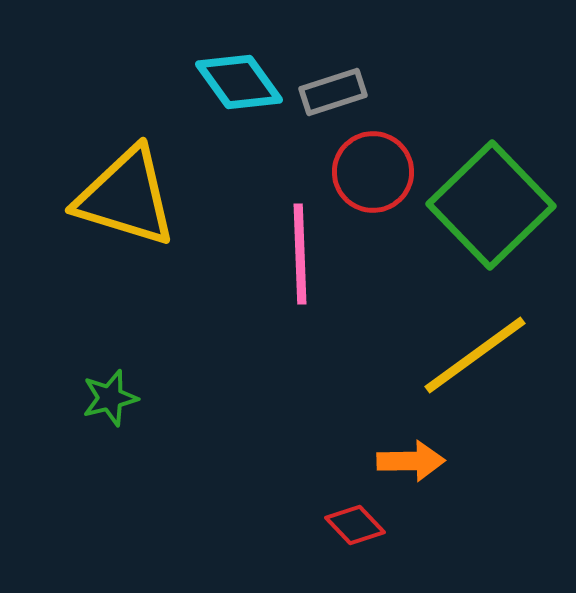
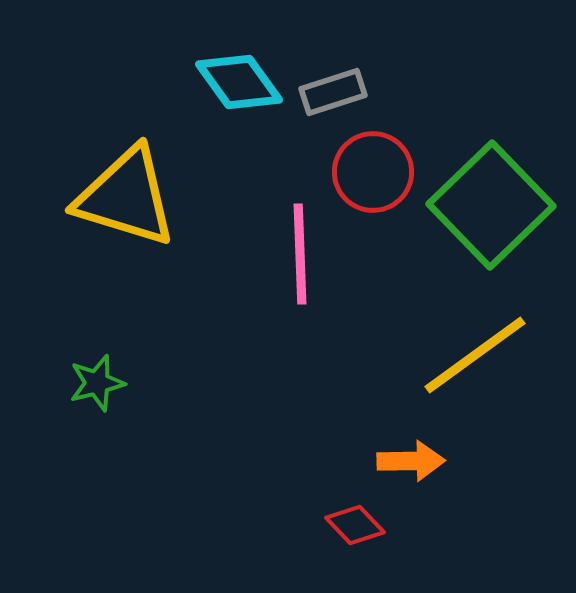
green star: moved 13 px left, 15 px up
